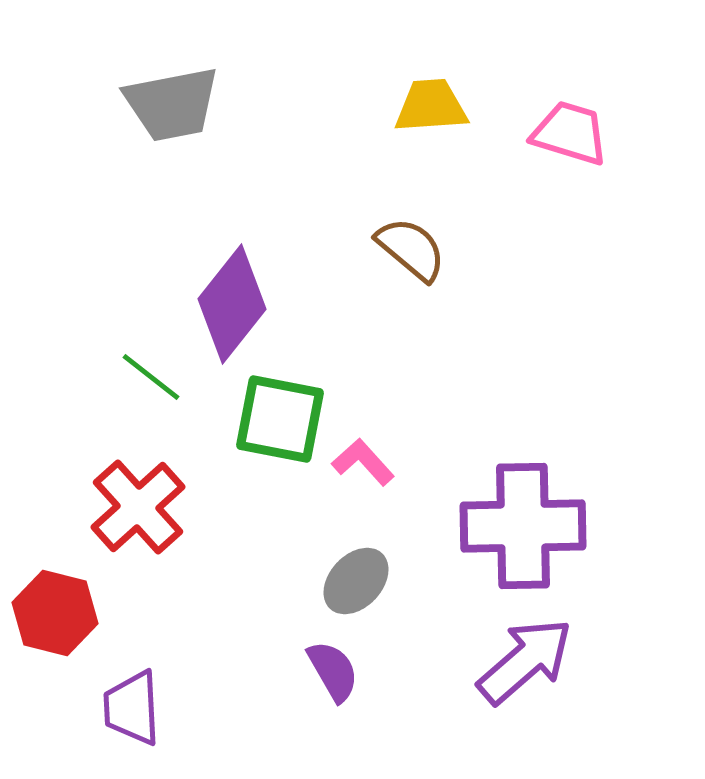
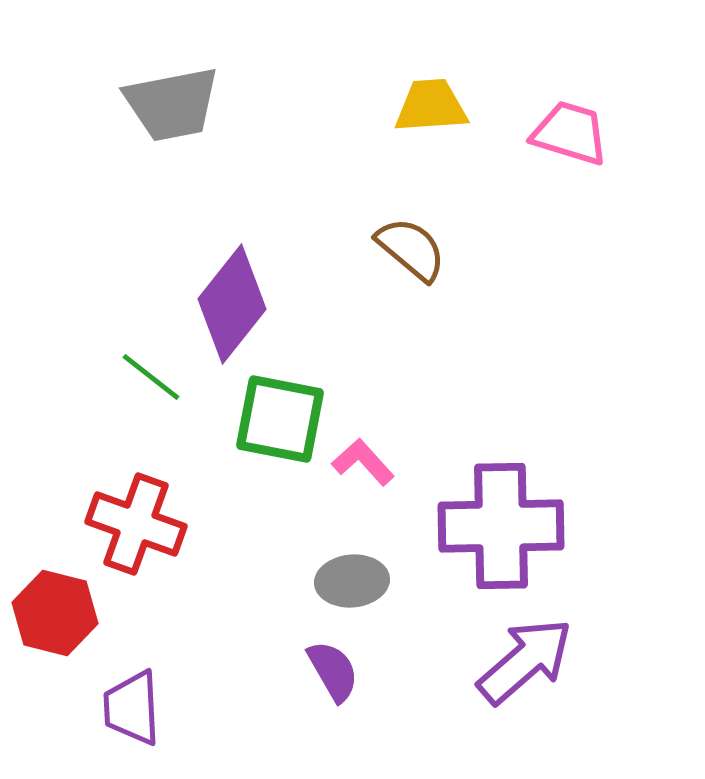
red cross: moved 2 px left, 17 px down; rotated 28 degrees counterclockwise
purple cross: moved 22 px left
gray ellipse: moved 4 px left; rotated 42 degrees clockwise
